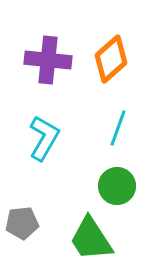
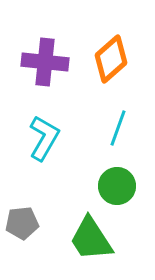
purple cross: moved 3 px left, 2 px down
